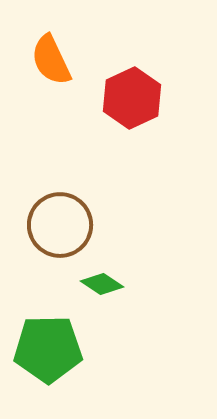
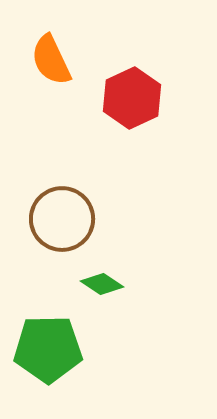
brown circle: moved 2 px right, 6 px up
